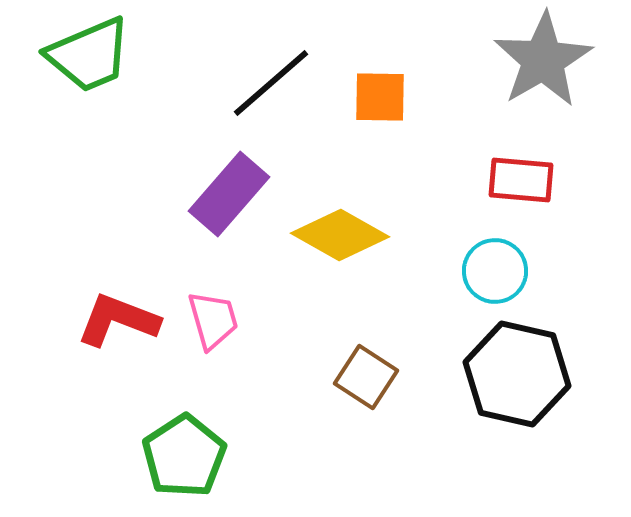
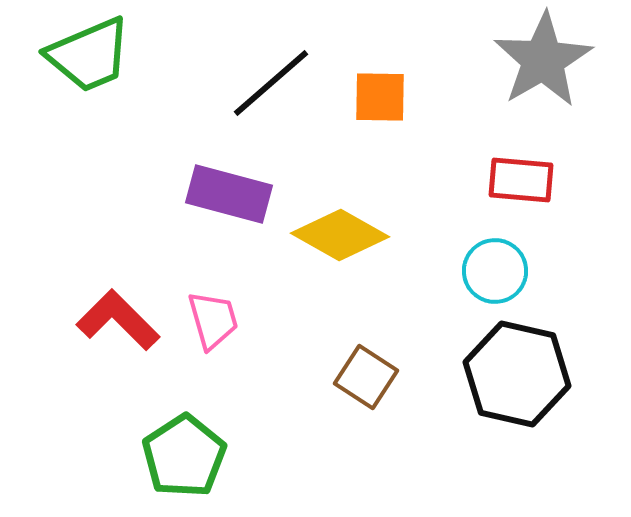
purple rectangle: rotated 64 degrees clockwise
red L-shape: rotated 24 degrees clockwise
